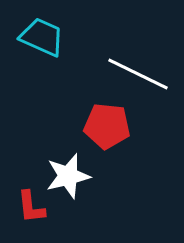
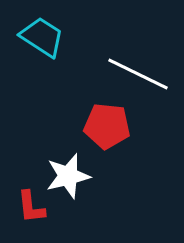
cyan trapezoid: rotated 9 degrees clockwise
